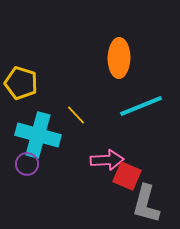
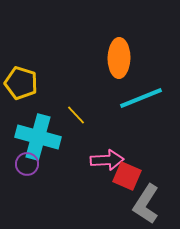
cyan line: moved 8 px up
cyan cross: moved 2 px down
gray L-shape: rotated 18 degrees clockwise
